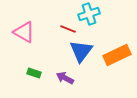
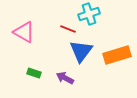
orange rectangle: rotated 8 degrees clockwise
